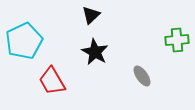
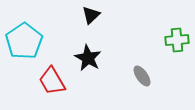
cyan pentagon: rotated 9 degrees counterclockwise
black star: moved 7 px left, 6 px down
